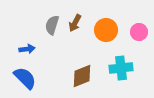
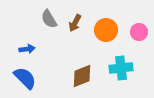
gray semicircle: moved 3 px left, 6 px up; rotated 48 degrees counterclockwise
